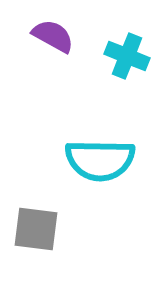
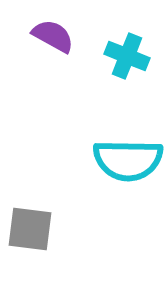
cyan semicircle: moved 28 px right
gray square: moved 6 px left
